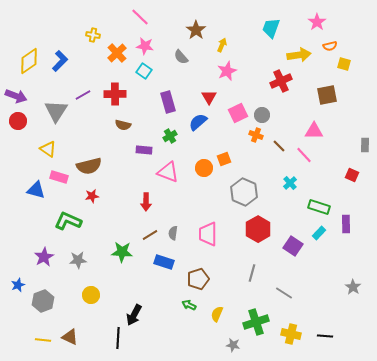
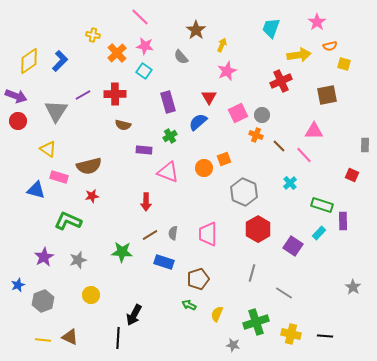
green rectangle at (319, 207): moved 3 px right, 2 px up
purple rectangle at (346, 224): moved 3 px left, 3 px up
gray star at (78, 260): rotated 12 degrees counterclockwise
